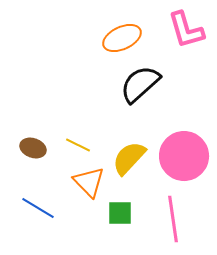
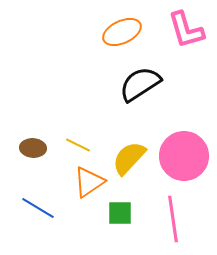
orange ellipse: moved 6 px up
black semicircle: rotated 9 degrees clockwise
brown ellipse: rotated 15 degrees counterclockwise
orange triangle: rotated 40 degrees clockwise
